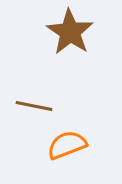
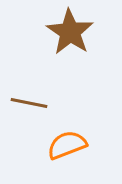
brown line: moved 5 px left, 3 px up
